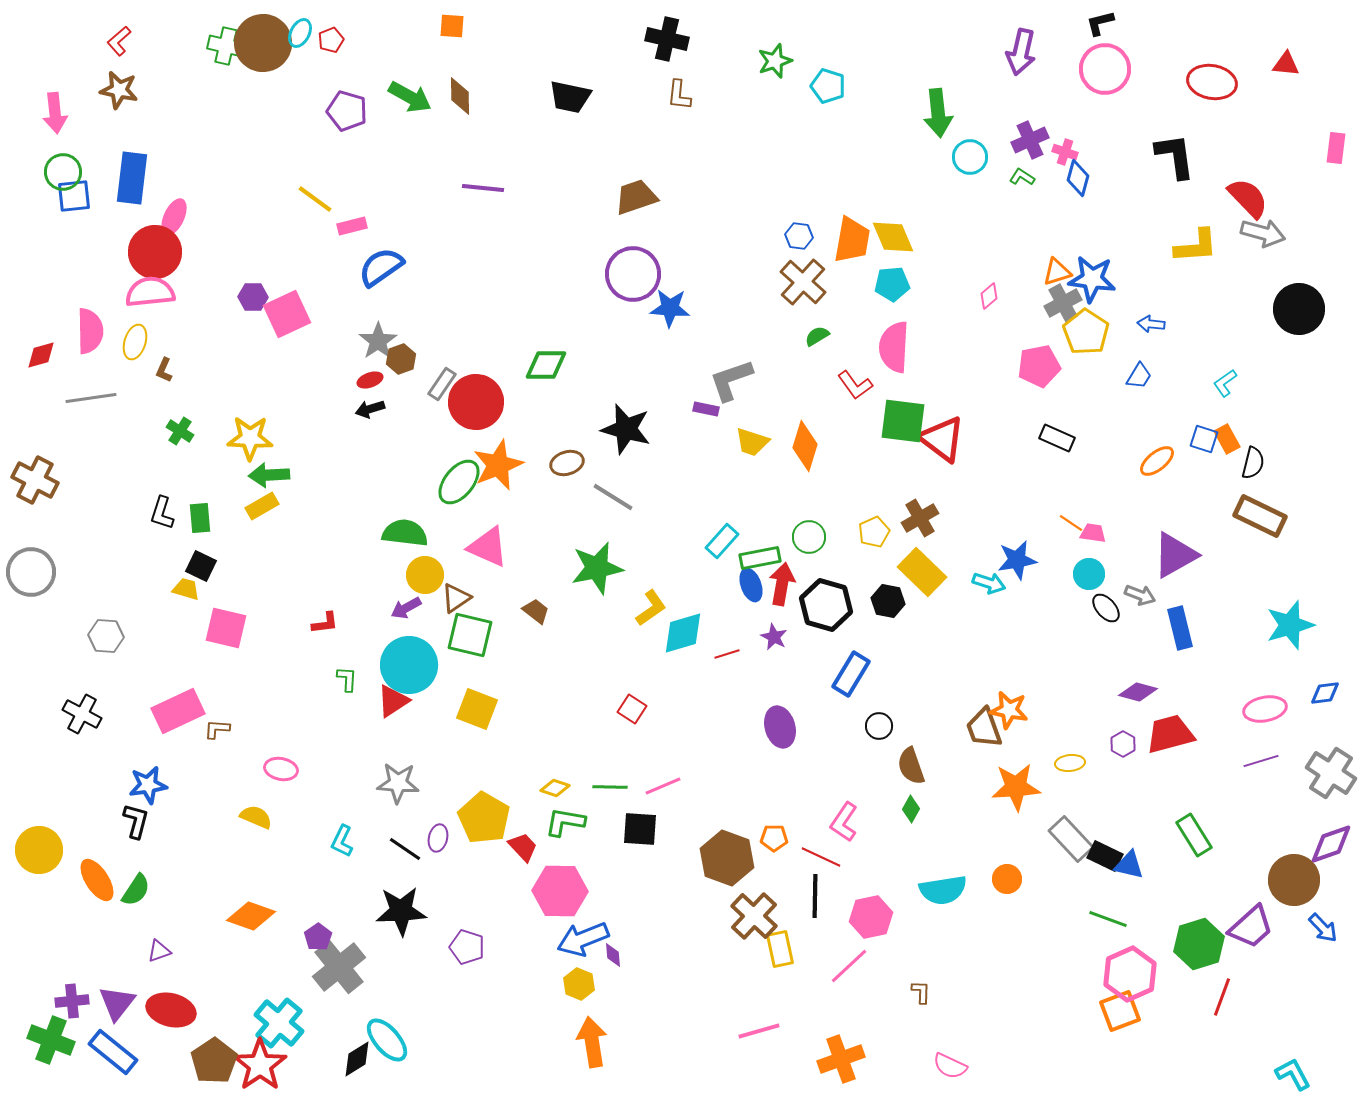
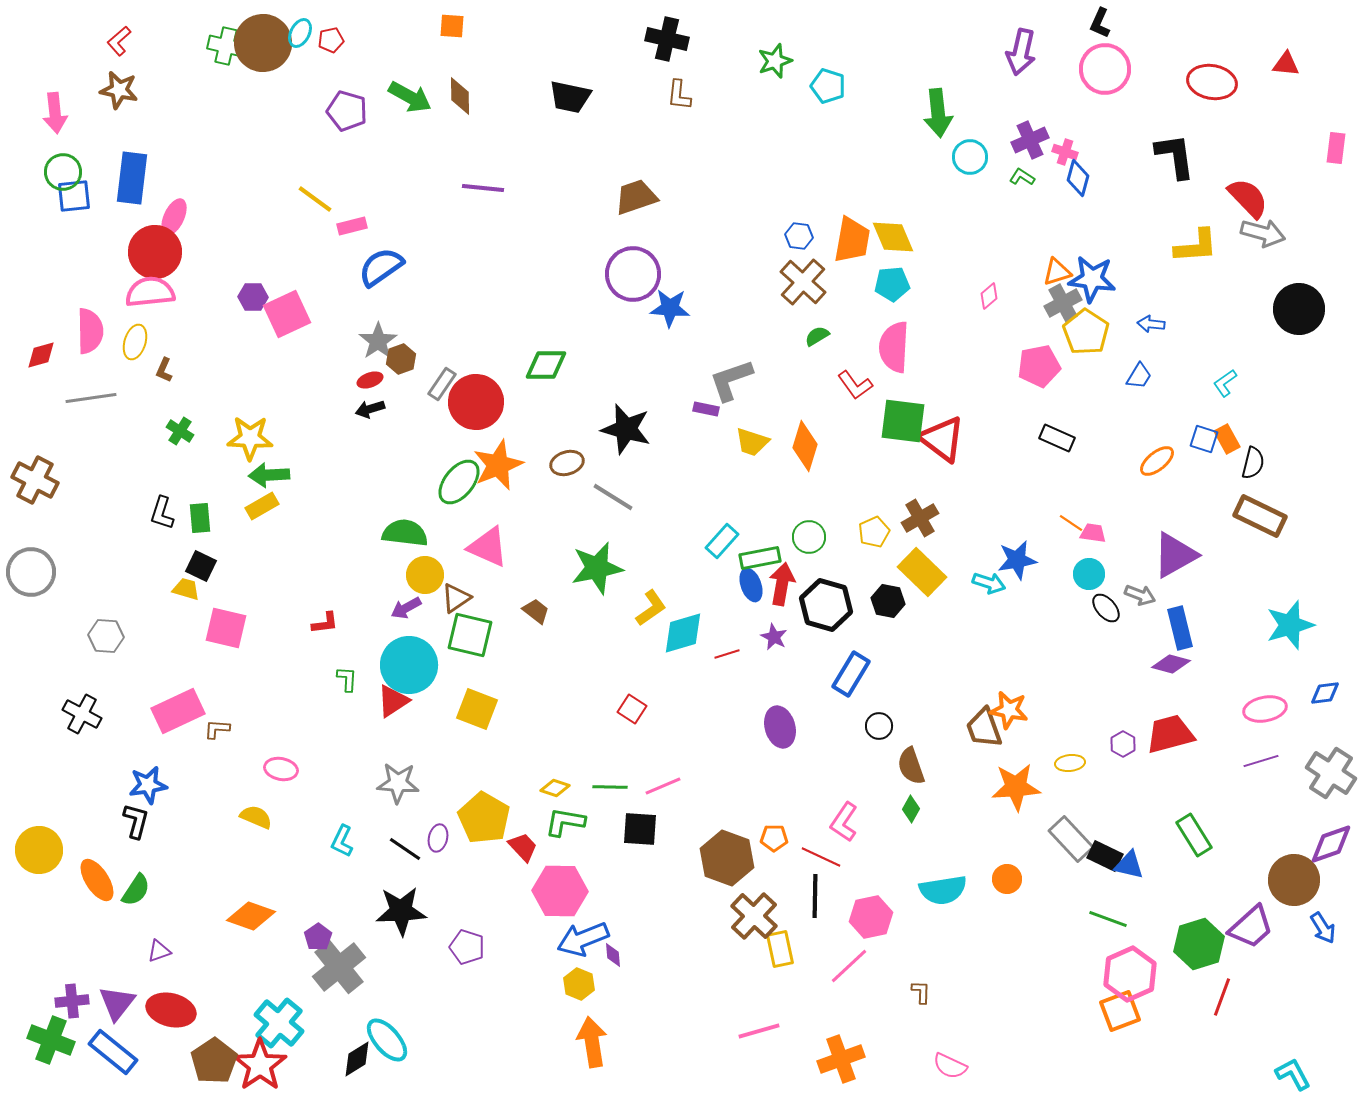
black L-shape at (1100, 23): rotated 52 degrees counterclockwise
red pentagon at (331, 40): rotated 10 degrees clockwise
purple diamond at (1138, 692): moved 33 px right, 28 px up
blue arrow at (1323, 928): rotated 12 degrees clockwise
